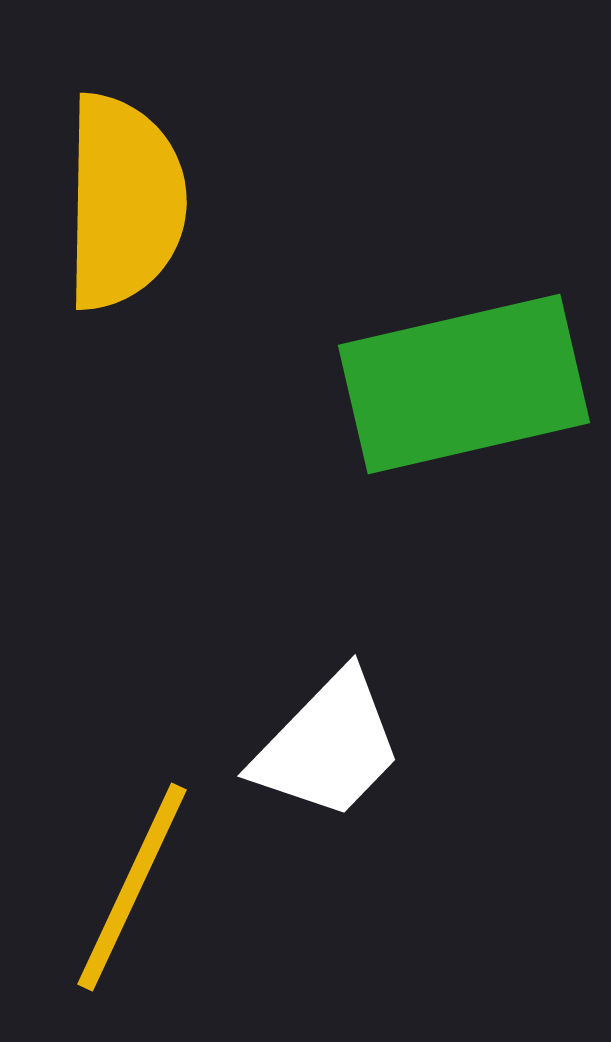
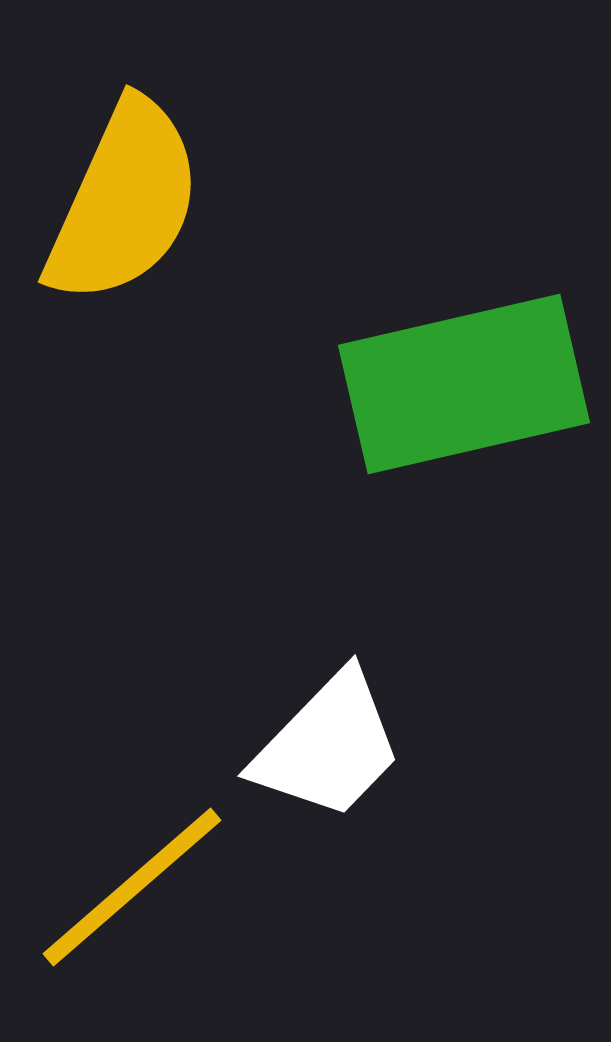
yellow semicircle: rotated 23 degrees clockwise
yellow line: rotated 24 degrees clockwise
